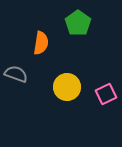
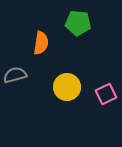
green pentagon: rotated 30 degrees counterclockwise
gray semicircle: moved 1 px left, 1 px down; rotated 35 degrees counterclockwise
